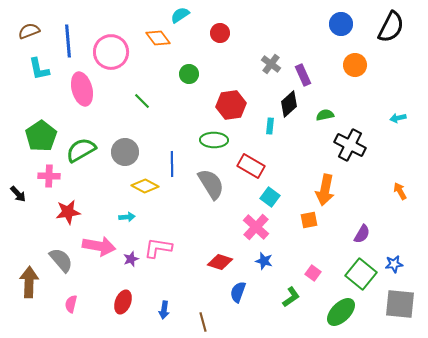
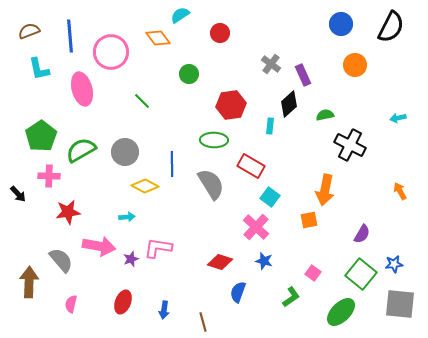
blue line at (68, 41): moved 2 px right, 5 px up
